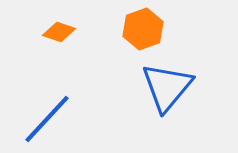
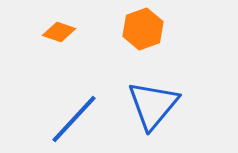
blue triangle: moved 14 px left, 18 px down
blue line: moved 27 px right
